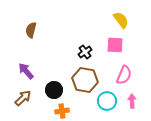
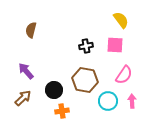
black cross: moved 1 px right, 6 px up; rotated 24 degrees clockwise
pink semicircle: rotated 12 degrees clockwise
cyan circle: moved 1 px right
